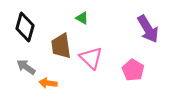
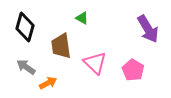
pink triangle: moved 4 px right, 5 px down
orange arrow: rotated 144 degrees clockwise
